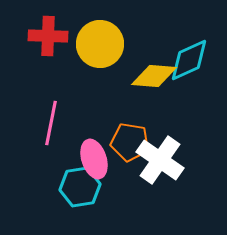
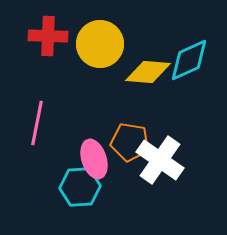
yellow diamond: moved 6 px left, 4 px up
pink line: moved 14 px left
cyan hexagon: rotated 6 degrees clockwise
